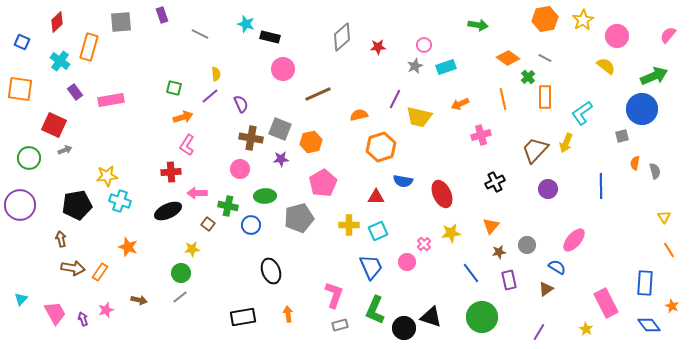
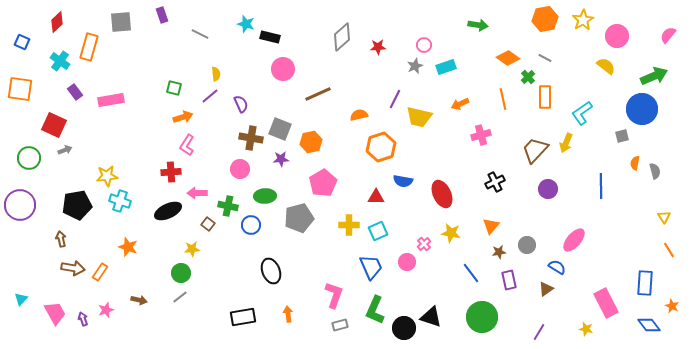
yellow star at (451, 233): rotated 18 degrees clockwise
yellow star at (586, 329): rotated 16 degrees counterclockwise
